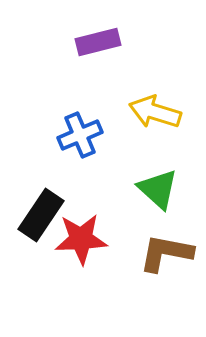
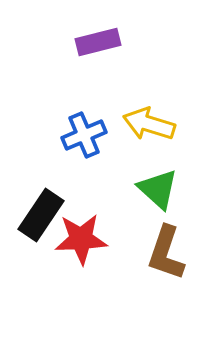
yellow arrow: moved 6 px left, 12 px down
blue cross: moved 4 px right
brown L-shape: rotated 82 degrees counterclockwise
